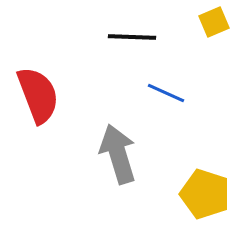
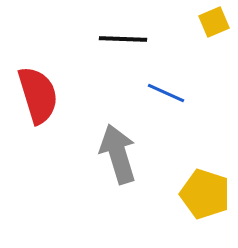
black line: moved 9 px left, 2 px down
red semicircle: rotated 4 degrees clockwise
